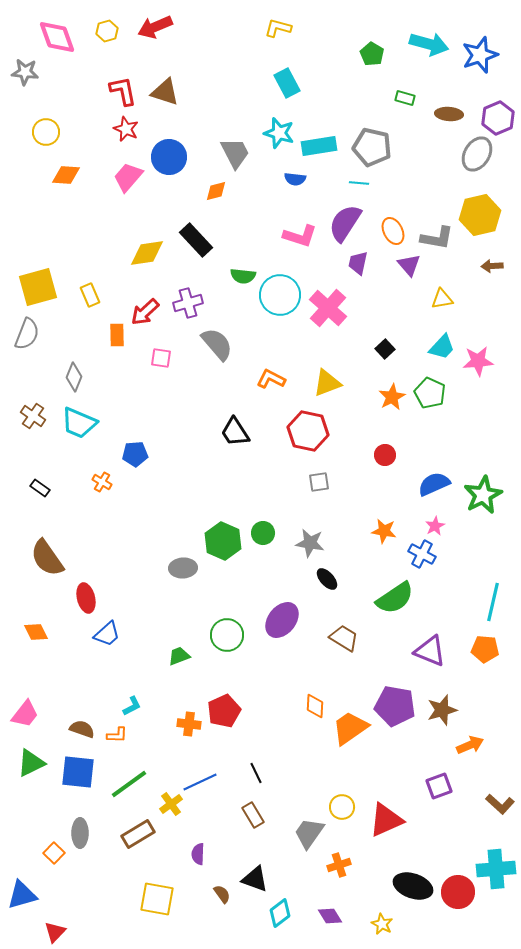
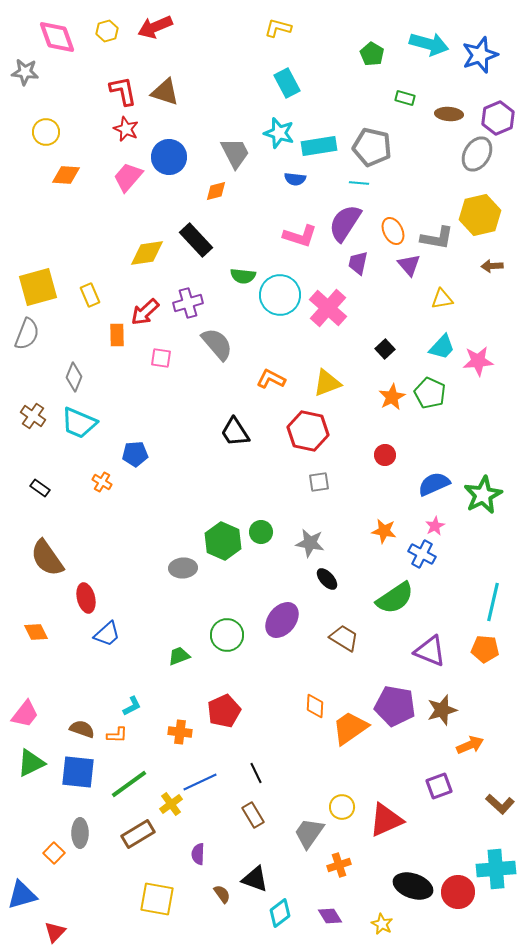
green circle at (263, 533): moved 2 px left, 1 px up
orange cross at (189, 724): moved 9 px left, 8 px down
